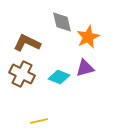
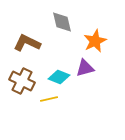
orange star: moved 7 px right, 4 px down
brown cross: moved 7 px down
yellow line: moved 10 px right, 22 px up
